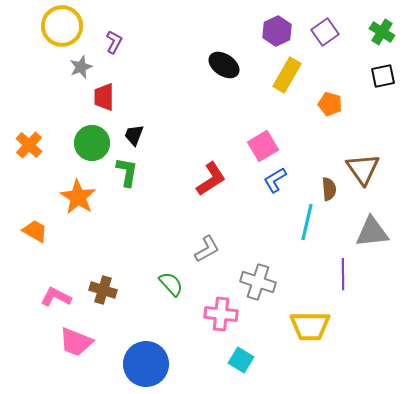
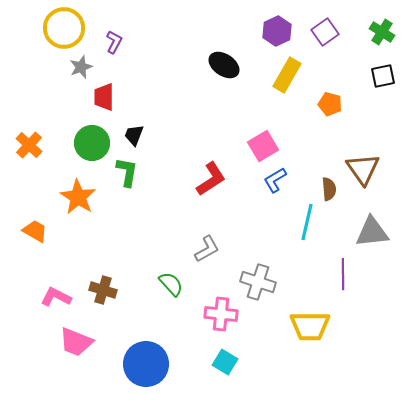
yellow circle: moved 2 px right, 2 px down
cyan square: moved 16 px left, 2 px down
